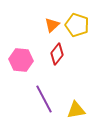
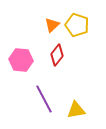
red diamond: moved 1 px down
